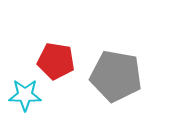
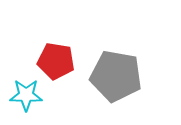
cyan star: moved 1 px right
